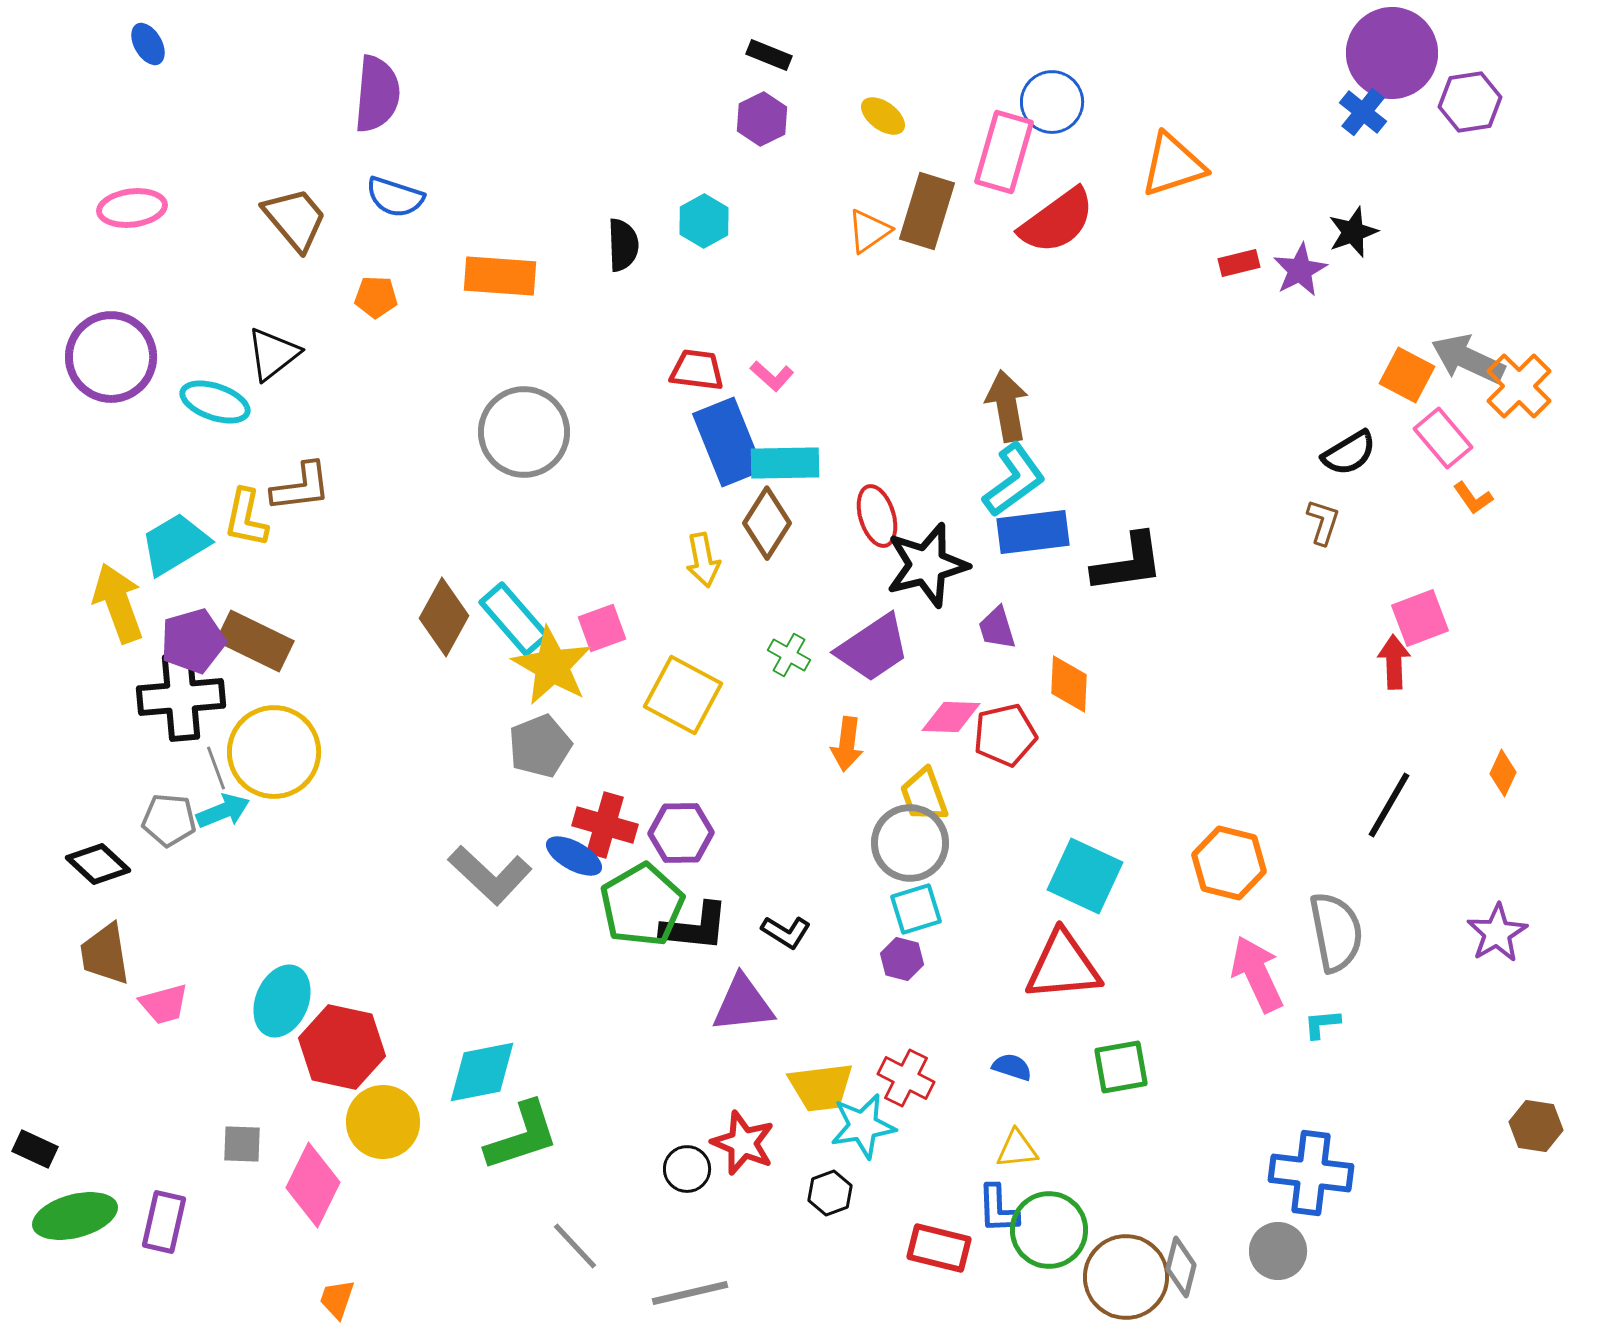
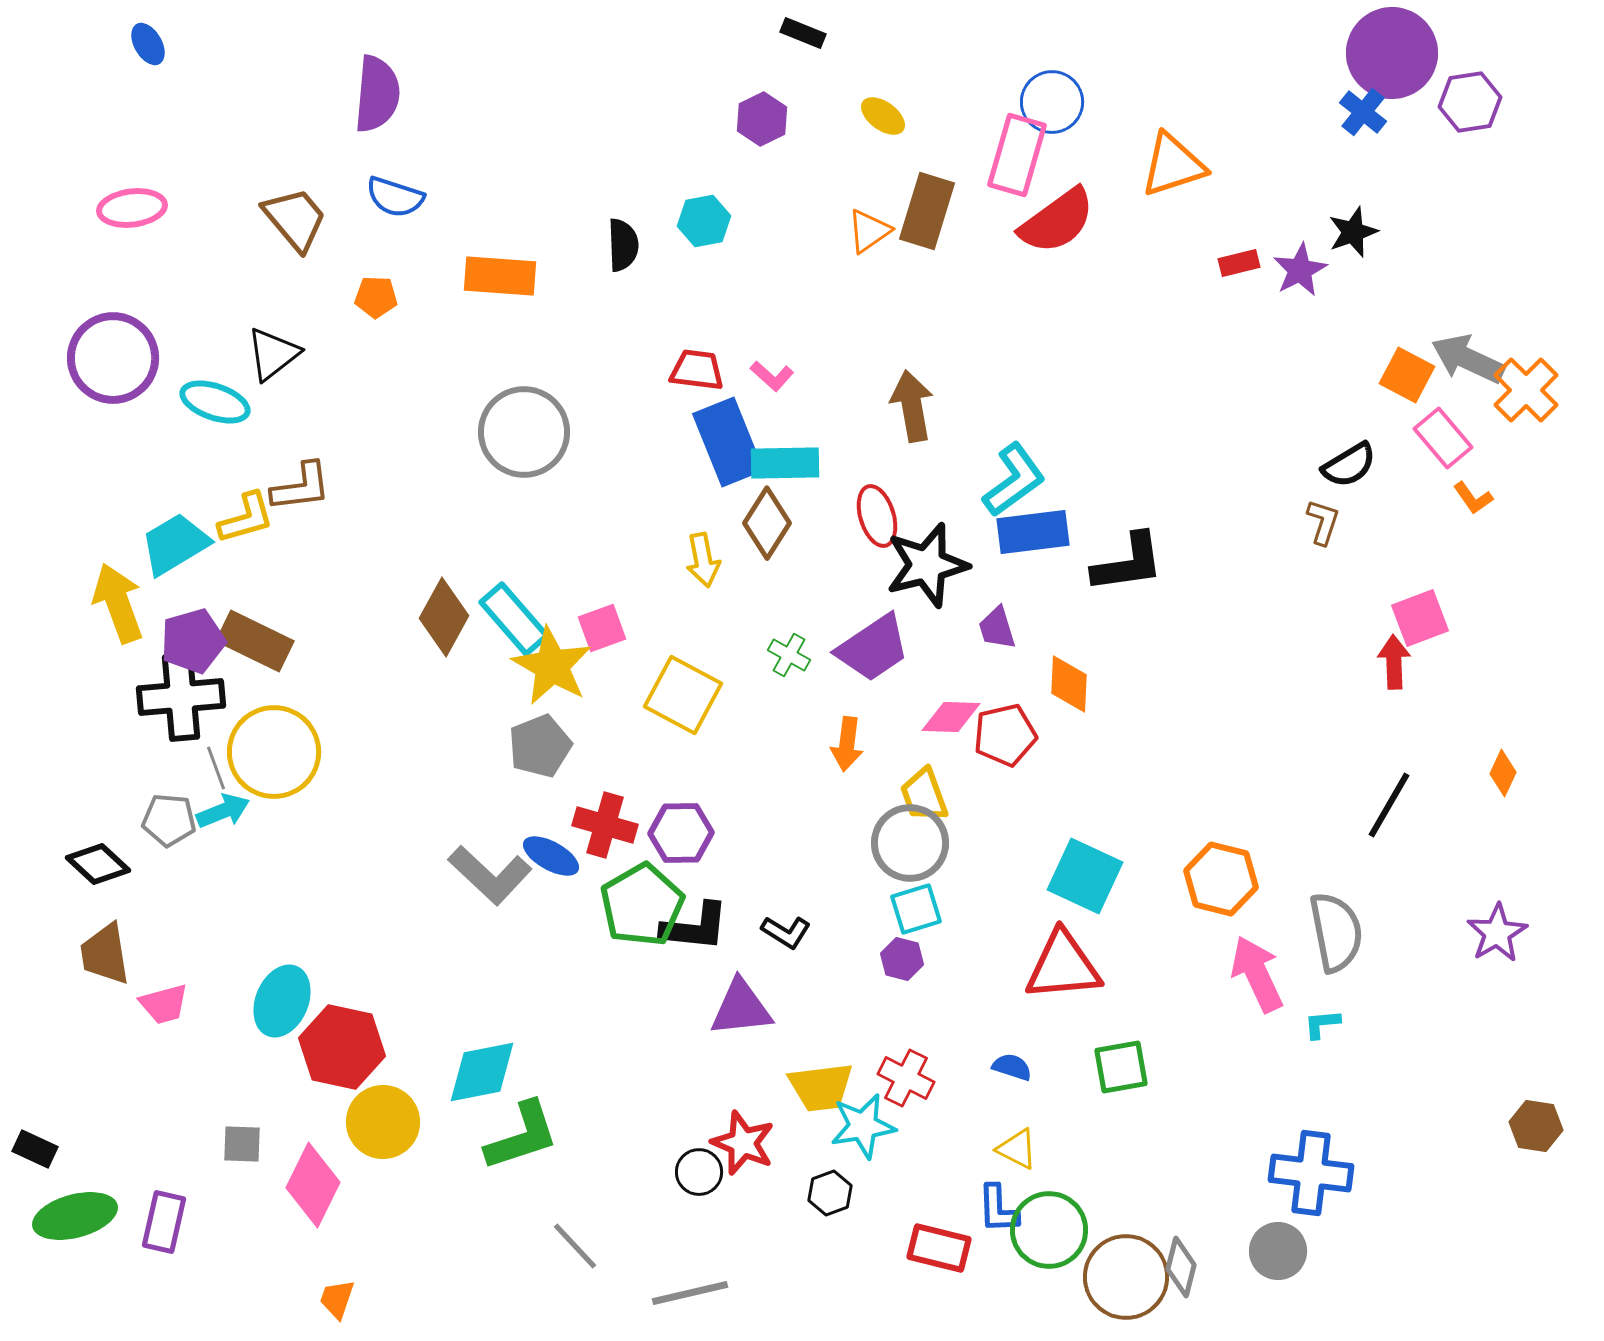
black rectangle at (769, 55): moved 34 px right, 22 px up
pink rectangle at (1004, 152): moved 13 px right, 3 px down
cyan hexagon at (704, 221): rotated 18 degrees clockwise
purple circle at (111, 357): moved 2 px right, 1 px down
orange cross at (1519, 386): moved 7 px right, 4 px down
brown arrow at (1007, 406): moved 95 px left
black semicircle at (1349, 453): moved 12 px down
yellow L-shape at (246, 518): rotated 118 degrees counterclockwise
blue ellipse at (574, 856): moved 23 px left
orange hexagon at (1229, 863): moved 8 px left, 16 px down
purple triangle at (743, 1004): moved 2 px left, 4 px down
yellow triangle at (1017, 1149): rotated 33 degrees clockwise
black circle at (687, 1169): moved 12 px right, 3 px down
